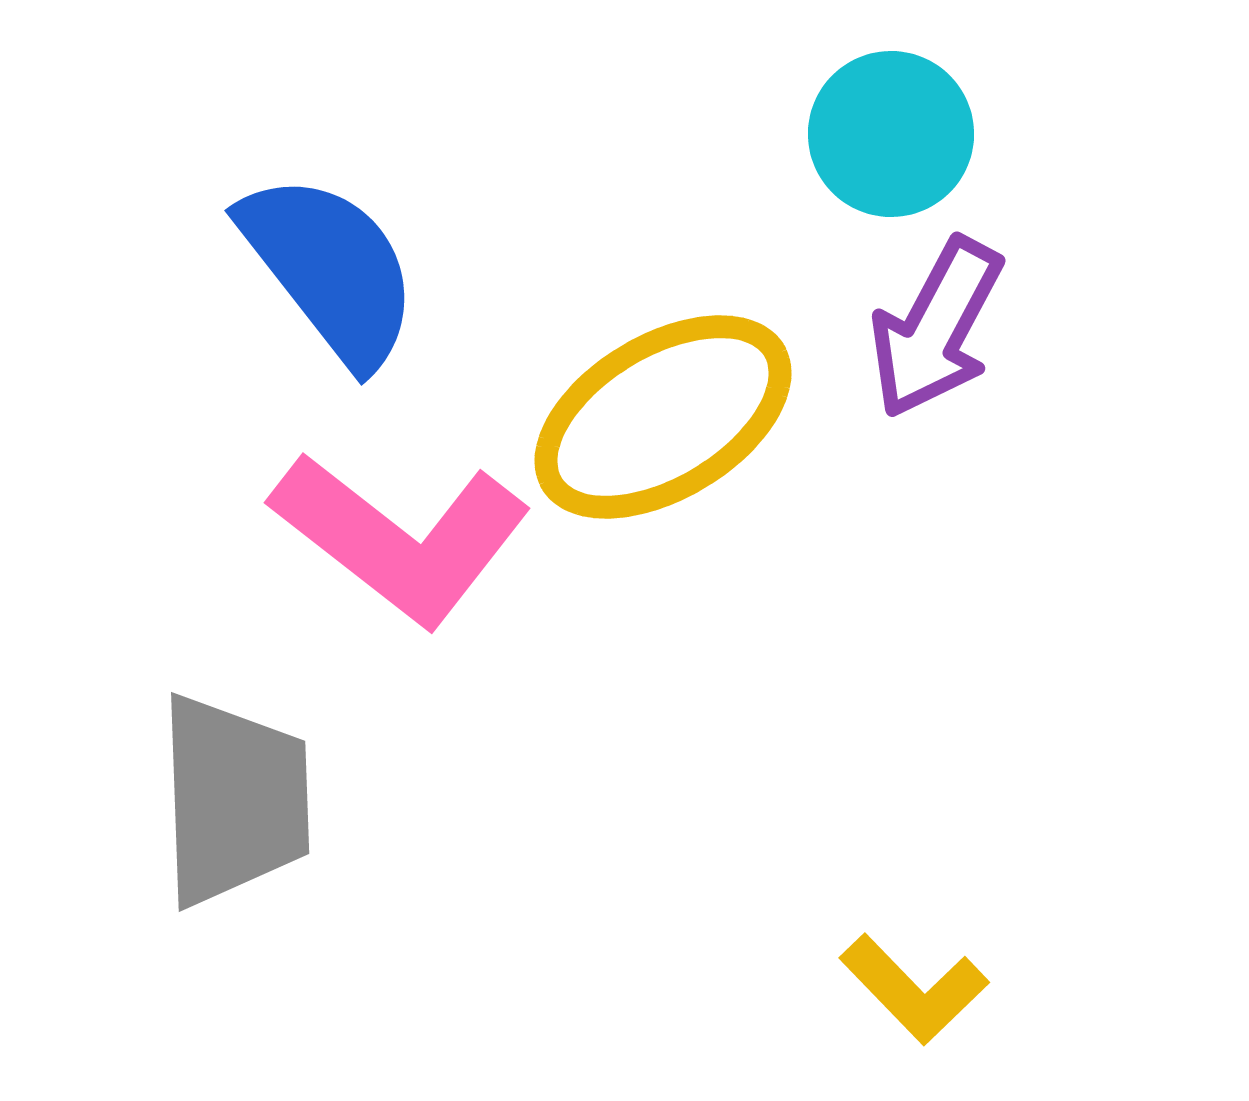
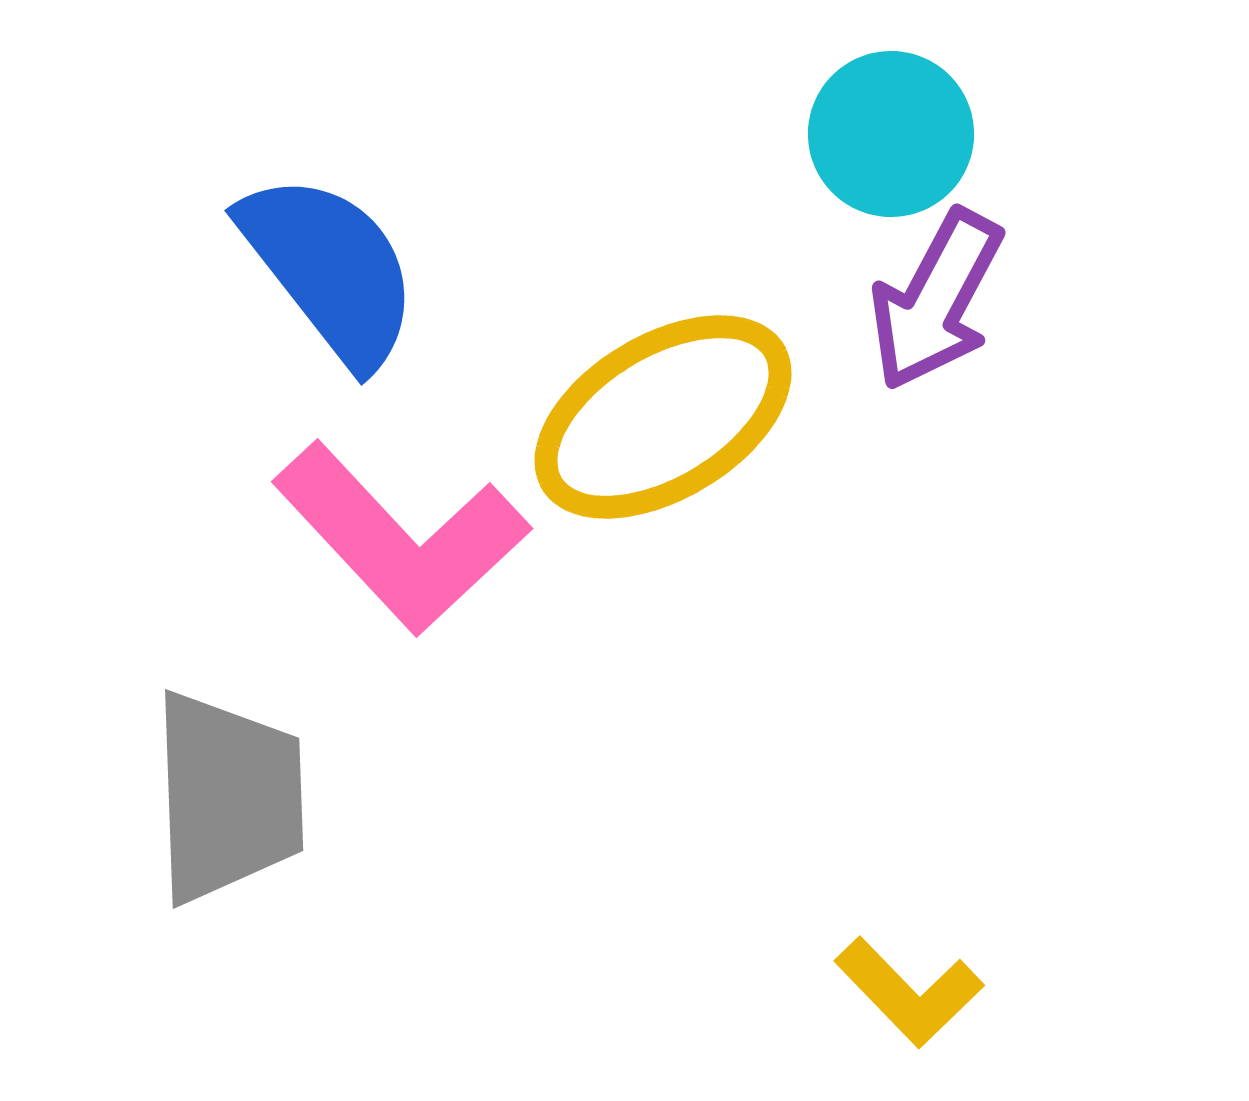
purple arrow: moved 28 px up
pink L-shape: rotated 9 degrees clockwise
gray trapezoid: moved 6 px left, 3 px up
yellow L-shape: moved 5 px left, 3 px down
